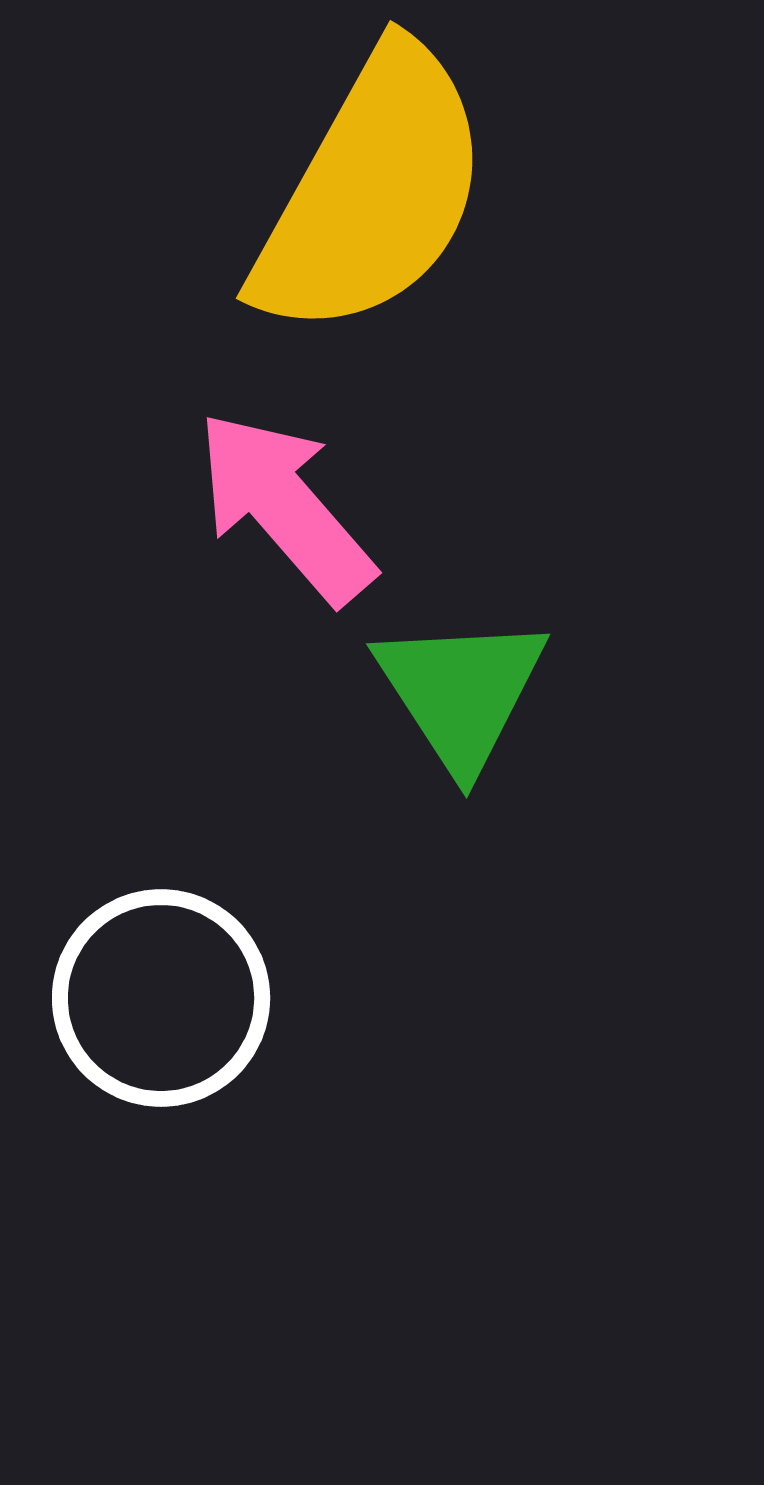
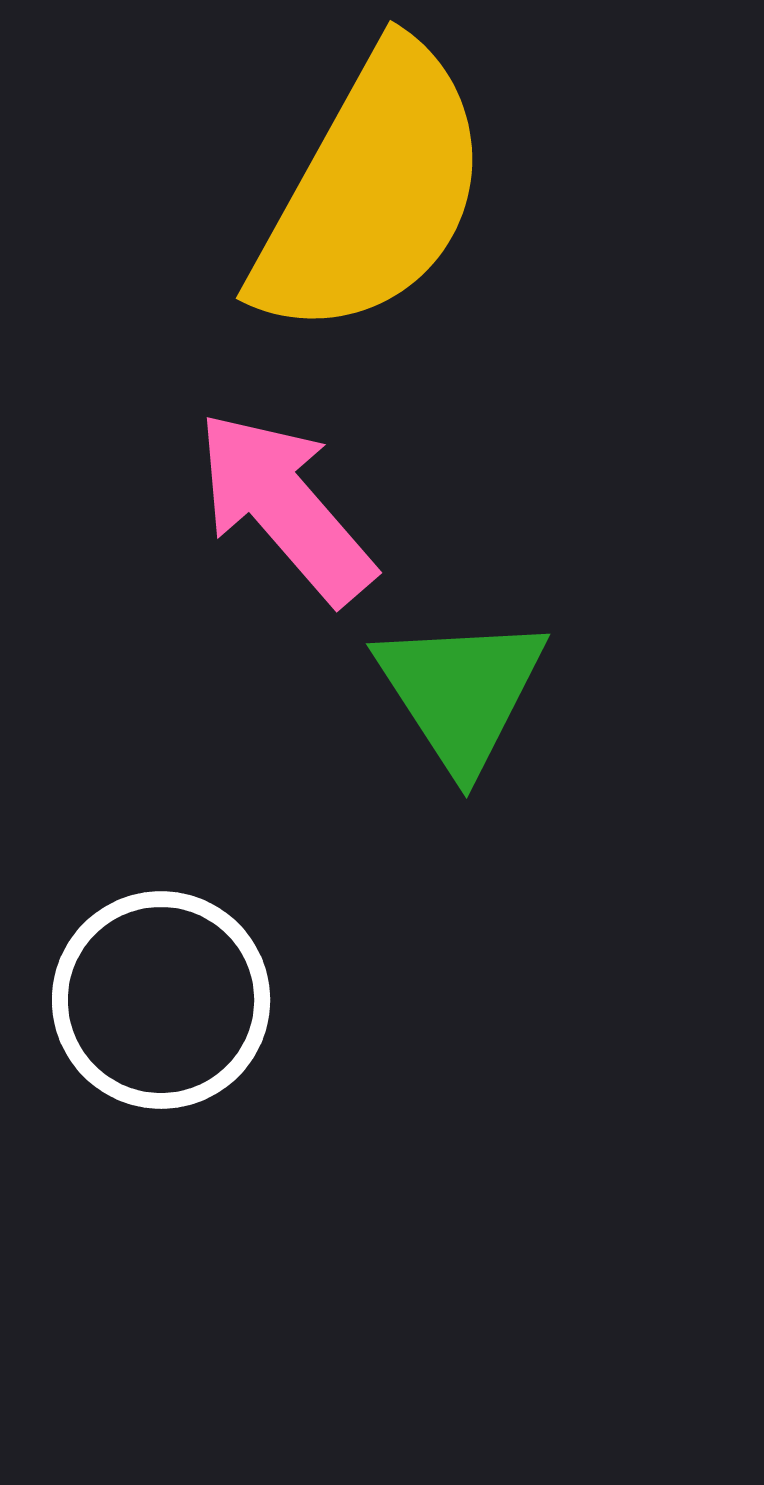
white circle: moved 2 px down
